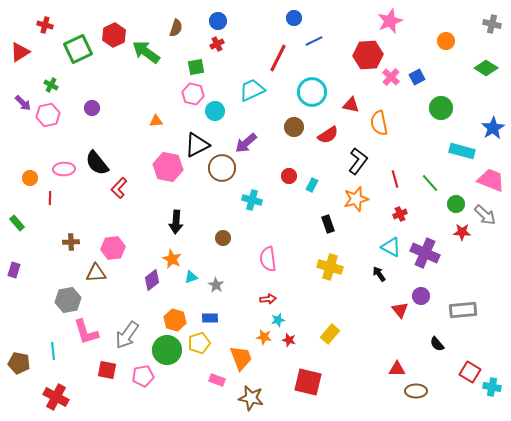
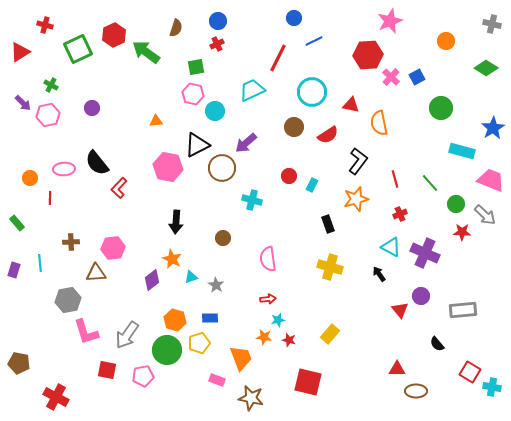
cyan line at (53, 351): moved 13 px left, 88 px up
